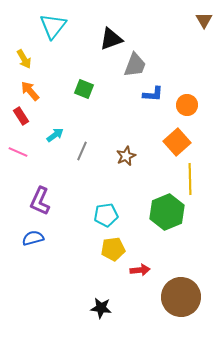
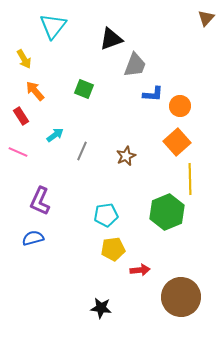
brown triangle: moved 2 px right, 2 px up; rotated 12 degrees clockwise
orange arrow: moved 5 px right
orange circle: moved 7 px left, 1 px down
